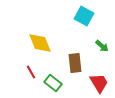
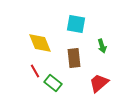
cyan square: moved 8 px left, 8 px down; rotated 18 degrees counterclockwise
green arrow: rotated 32 degrees clockwise
brown rectangle: moved 1 px left, 5 px up
red line: moved 4 px right, 1 px up
red trapezoid: rotated 100 degrees counterclockwise
